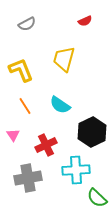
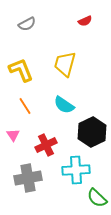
yellow trapezoid: moved 1 px right, 5 px down
cyan semicircle: moved 4 px right
